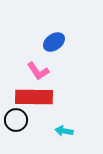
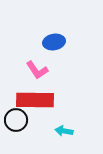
blue ellipse: rotated 25 degrees clockwise
pink L-shape: moved 1 px left, 1 px up
red rectangle: moved 1 px right, 3 px down
